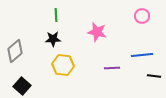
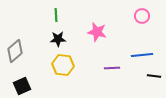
black star: moved 5 px right
black square: rotated 24 degrees clockwise
